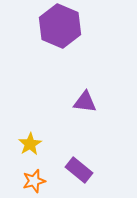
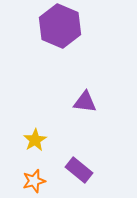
yellow star: moved 5 px right, 4 px up
